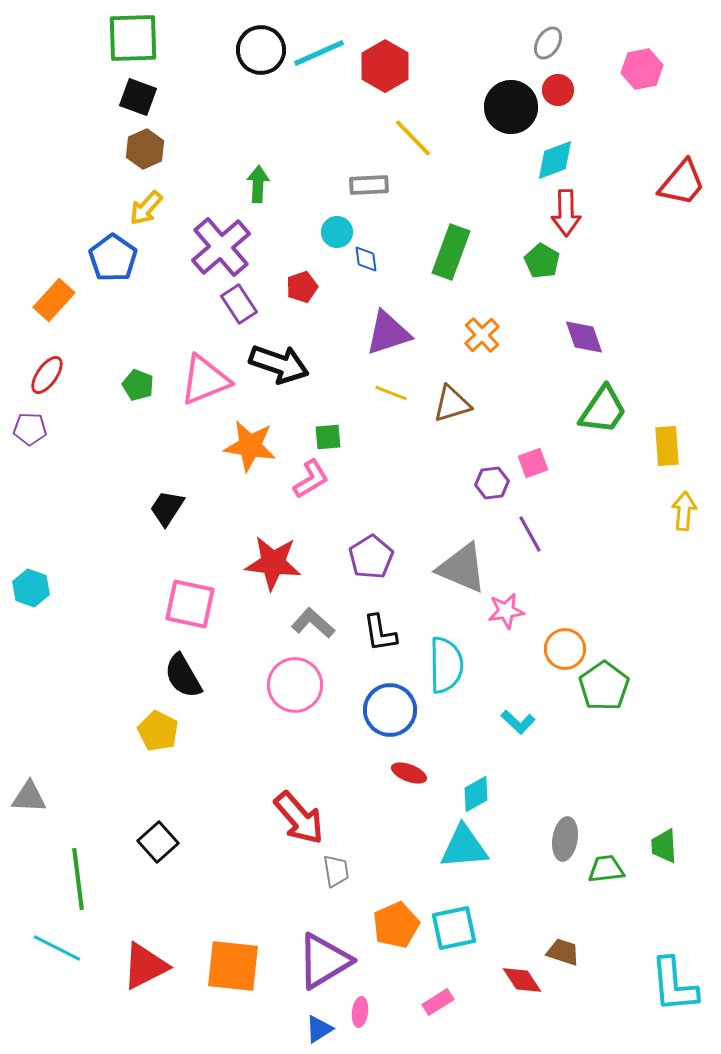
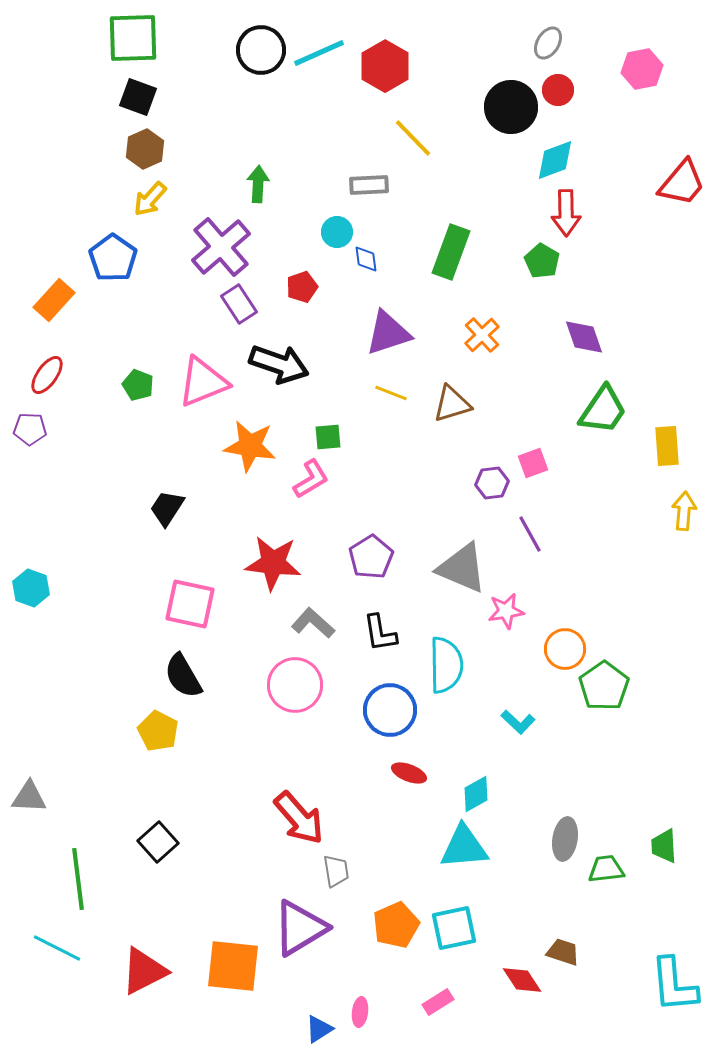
yellow arrow at (146, 208): moved 4 px right, 9 px up
pink triangle at (205, 380): moved 2 px left, 2 px down
purple triangle at (324, 961): moved 24 px left, 33 px up
red triangle at (145, 966): moved 1 px left, 5 px down
